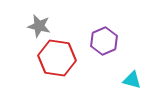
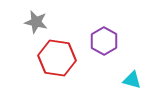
gray star: moved 3 px left, 4 px up
purple hexagon: rotated 8 degrees counterclockwise
